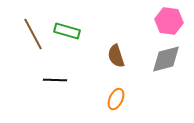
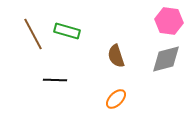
orange ellipse: rotated 20 degrees clockwise
